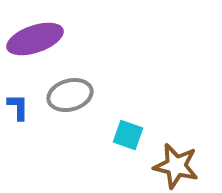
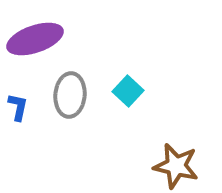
gray ellipse: rotated 69 degrees counterclockwise
blue L-shape: rotated 12 degrees clockwise
cyan square: moved 44 px up; rotated 24 degrees clockwise
